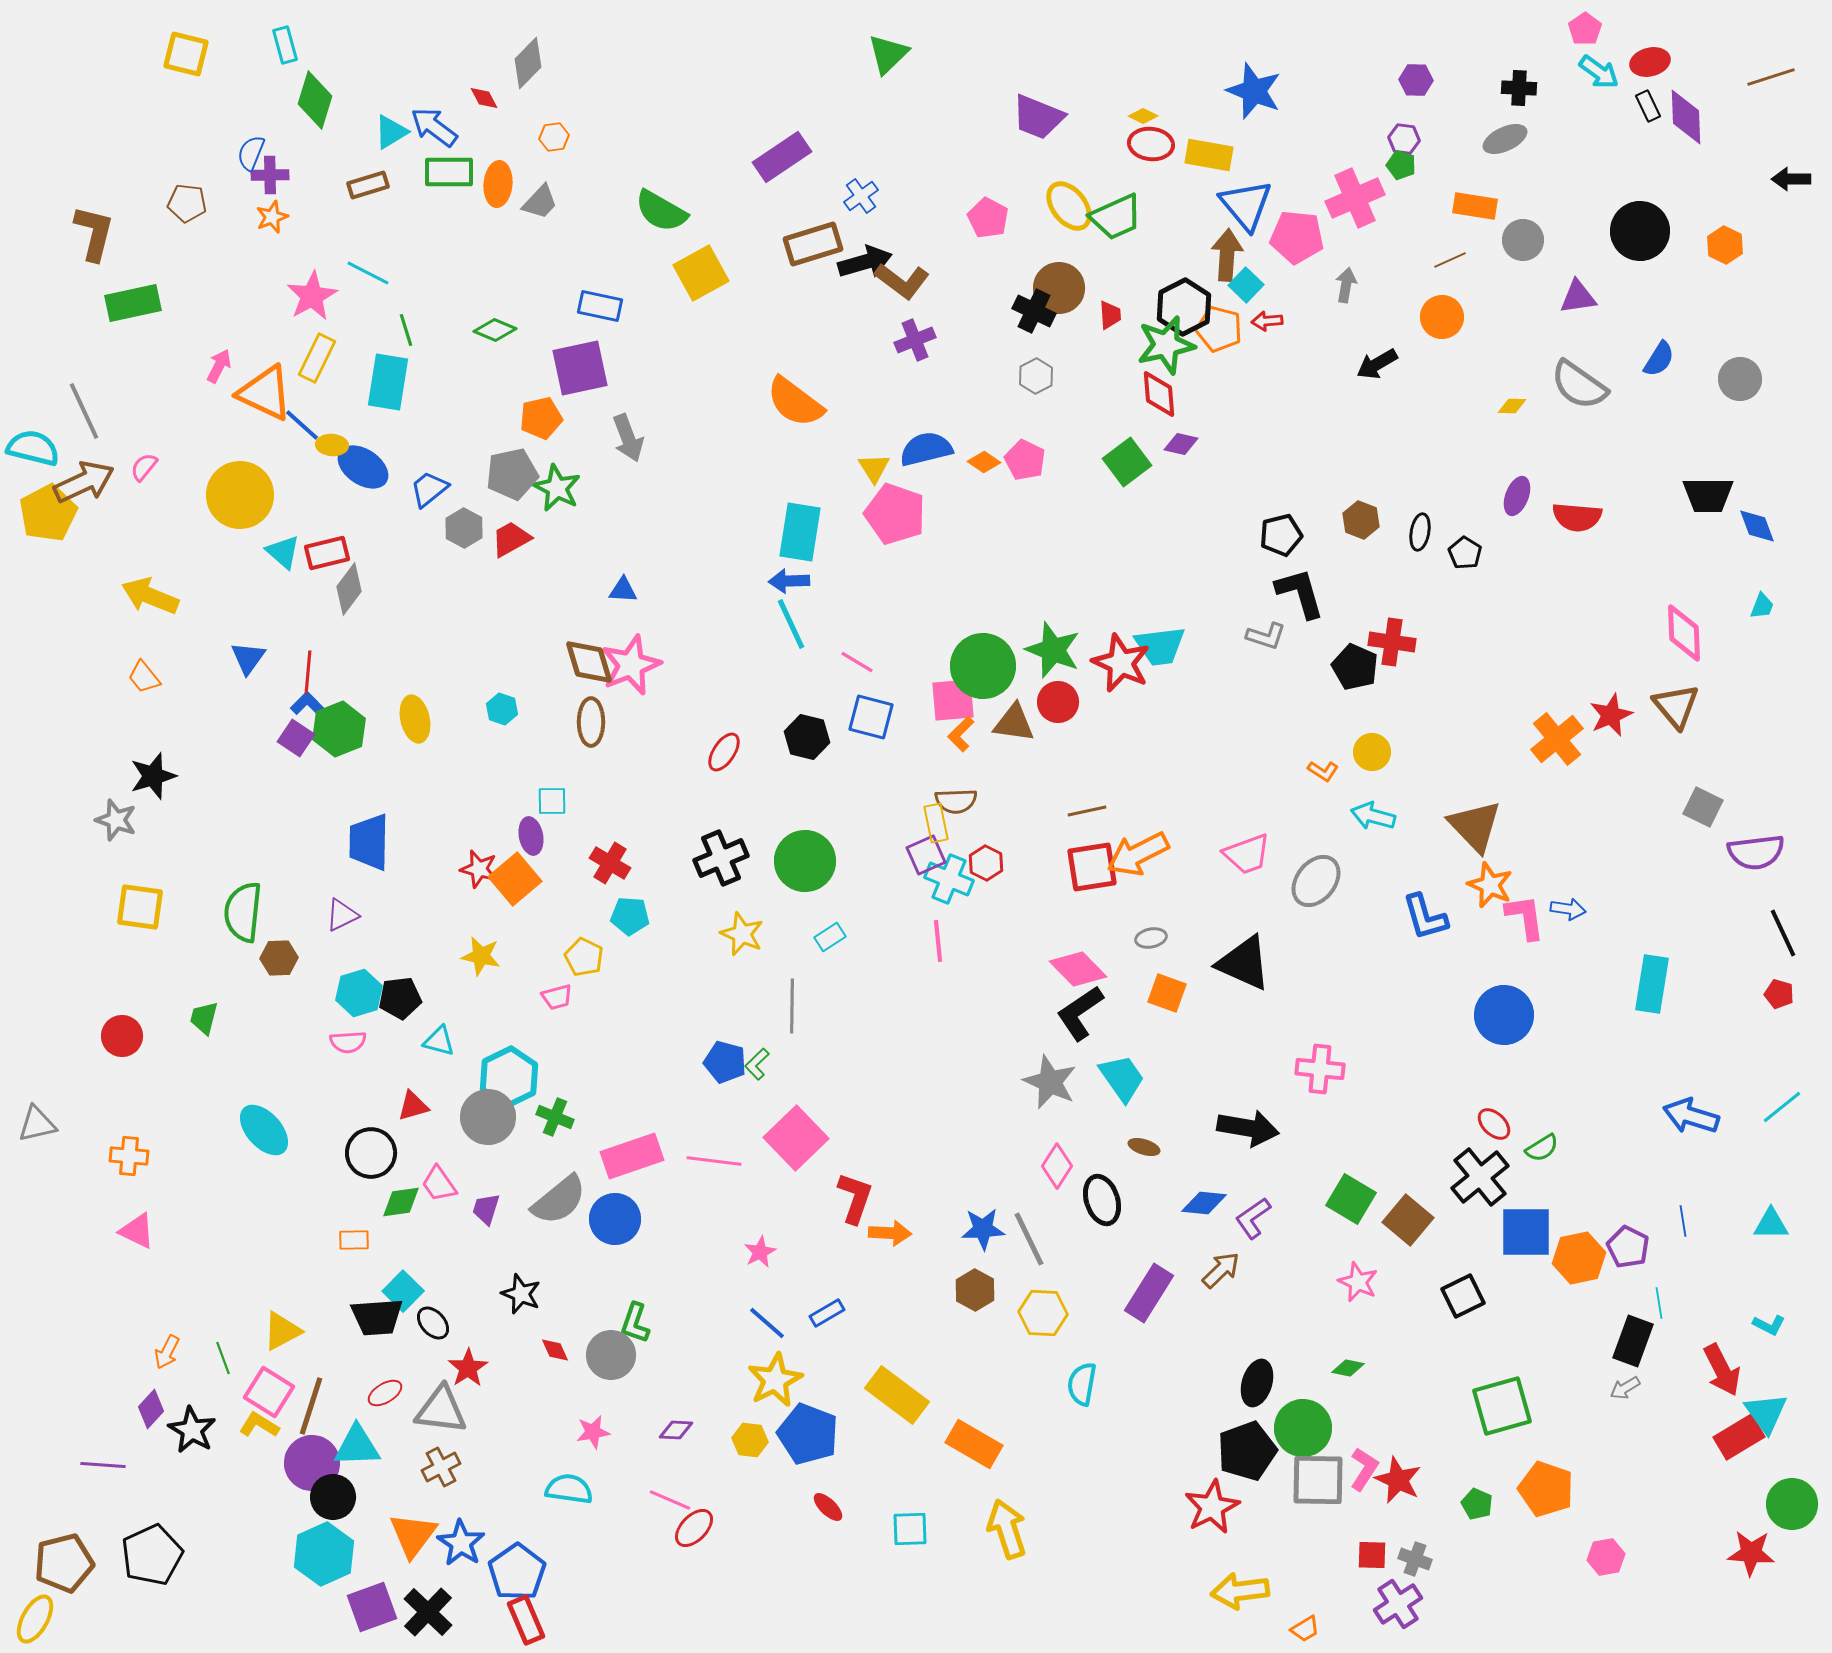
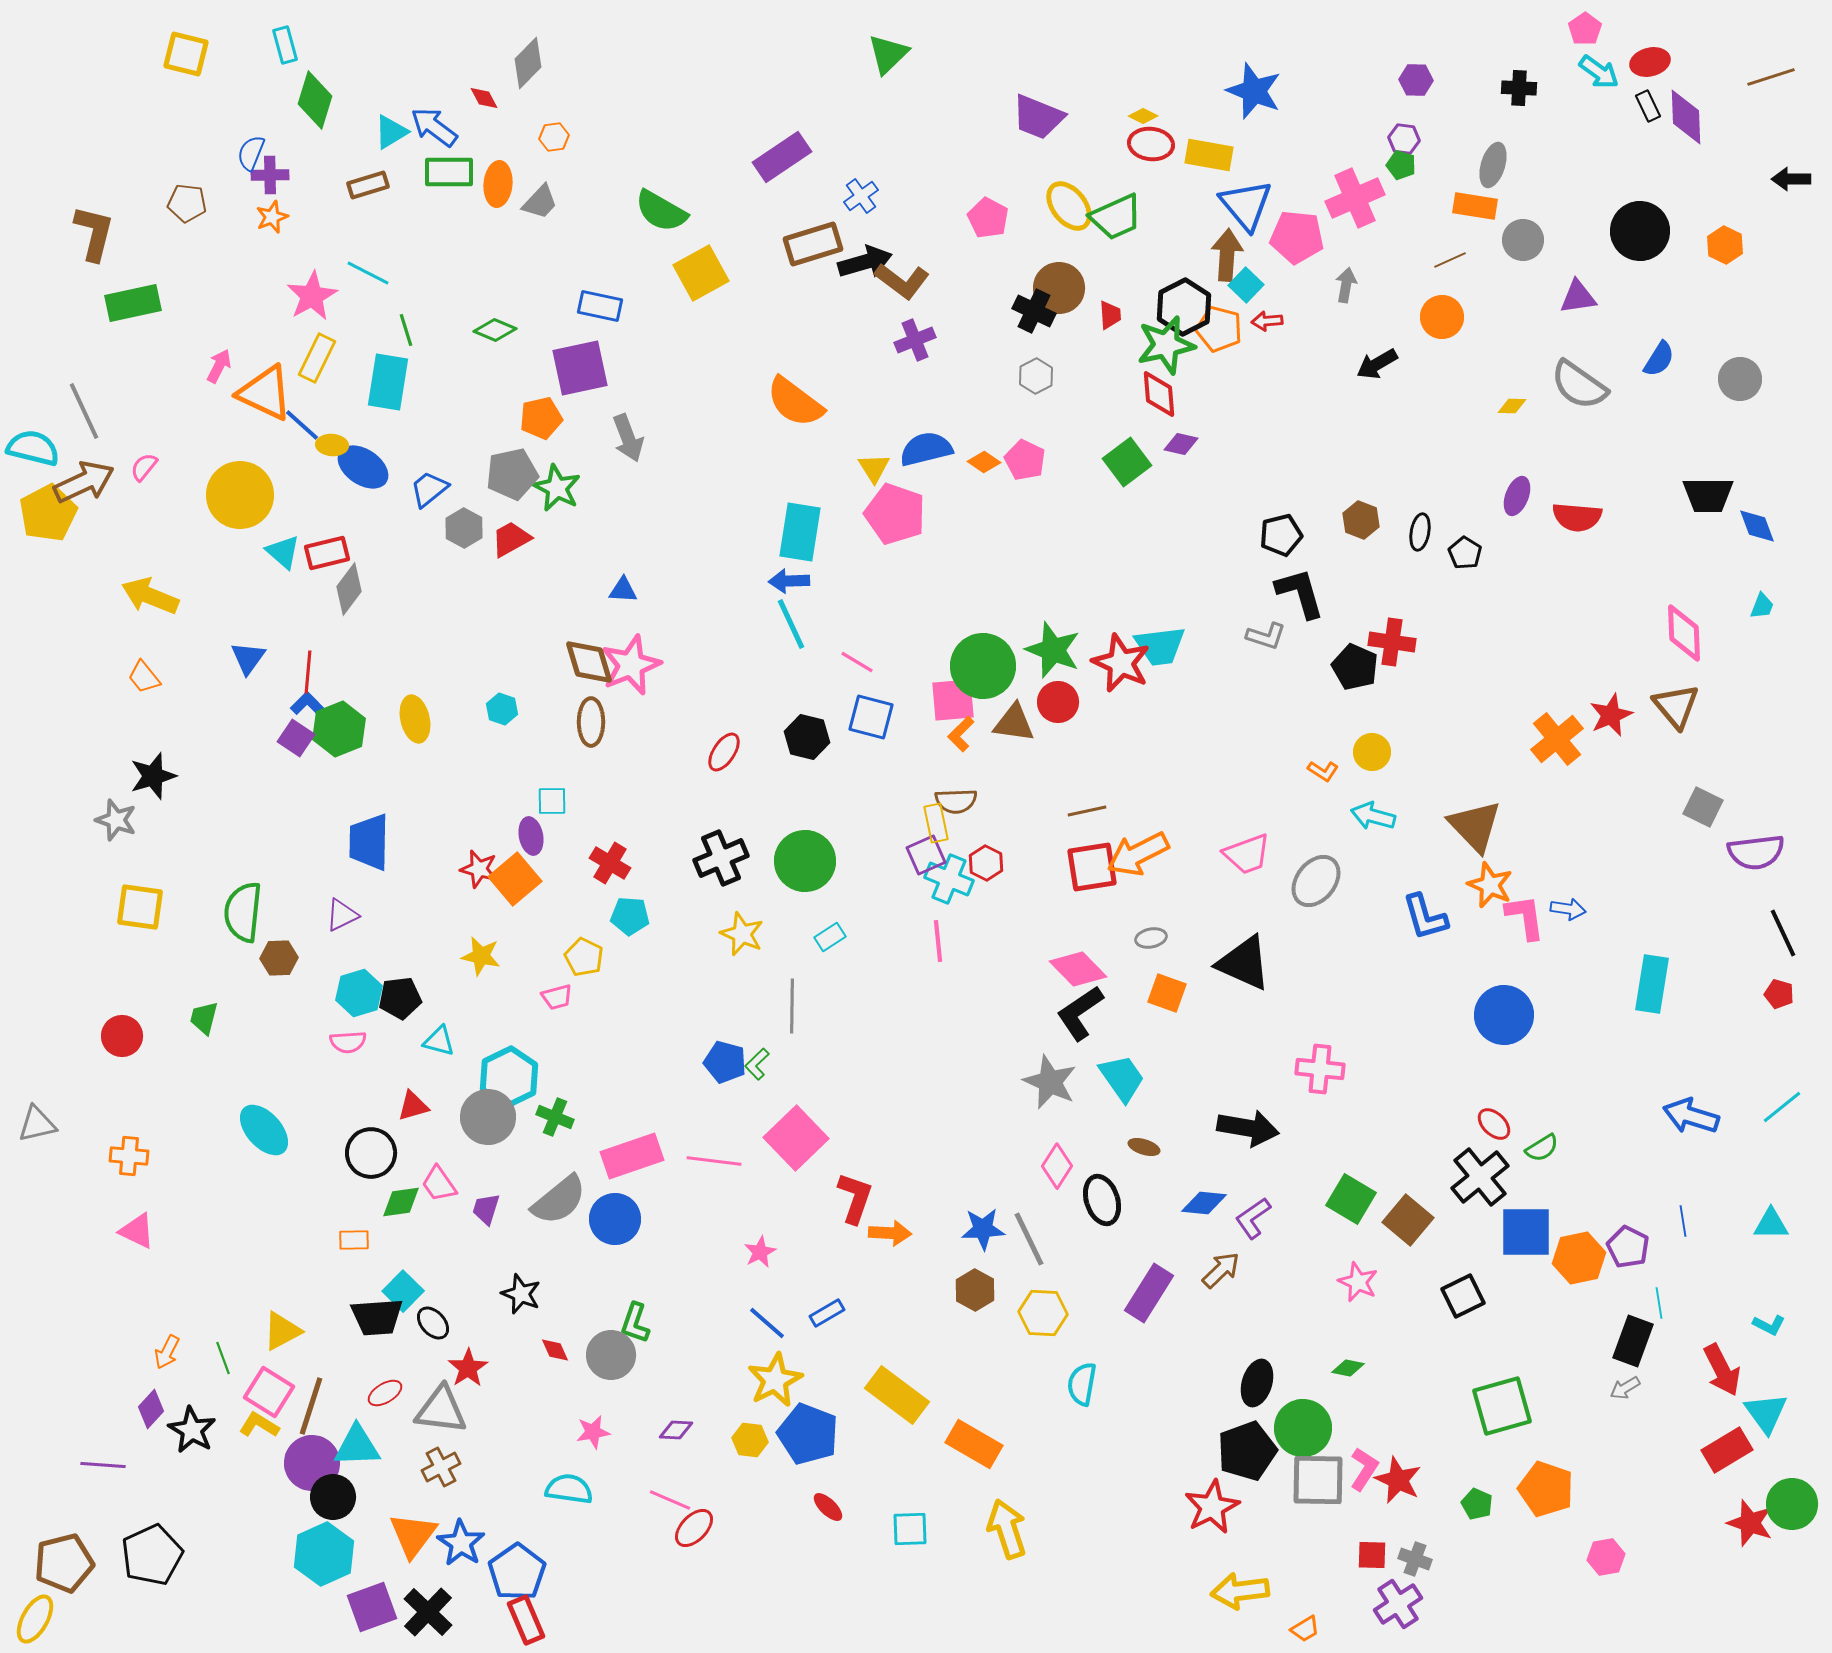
gray ellipse at (1505, 139): moved 12 px left, 26 px down; rotated 48 degrees counterclockwise
red rectangle at (1739, 1437): moved 12 px left, 13 px down
red star at (1751, 1553): moved 1 px left, 30 px up; rotated 15 degrees clockwise
